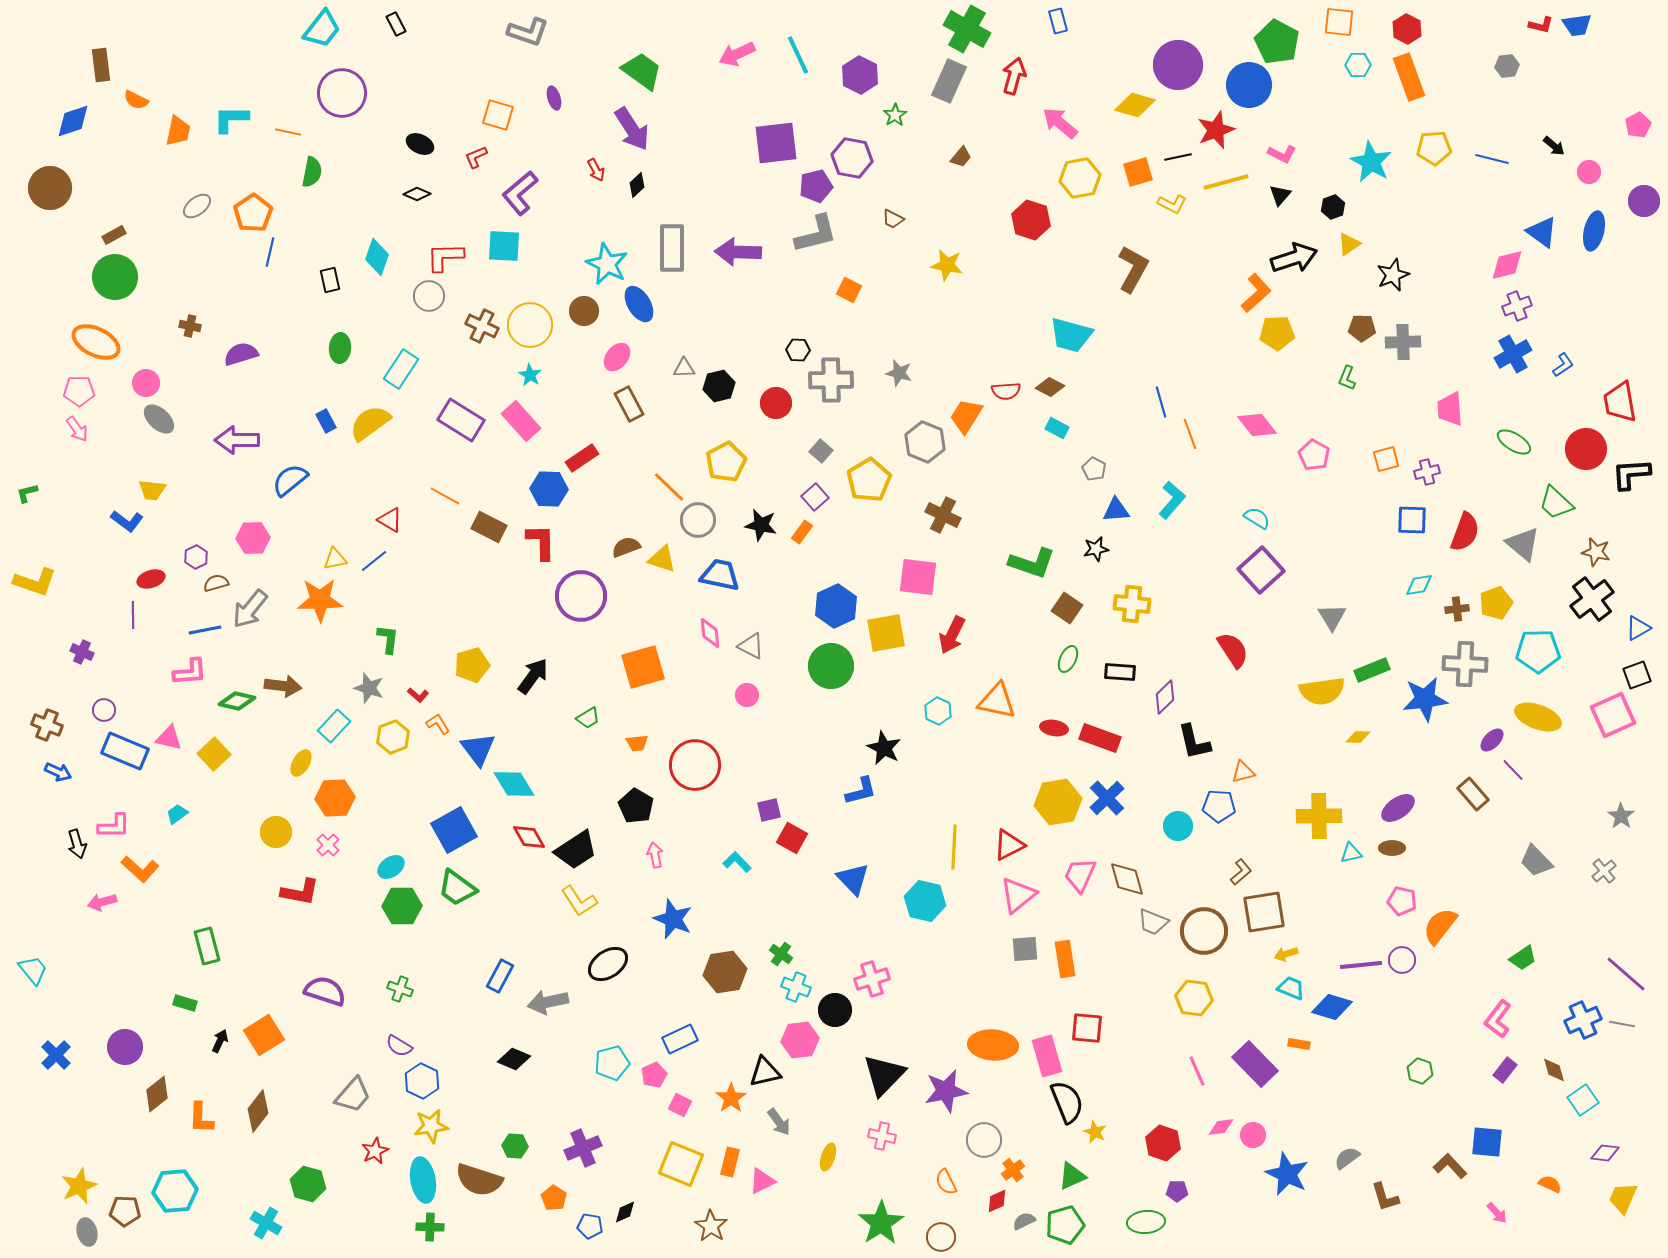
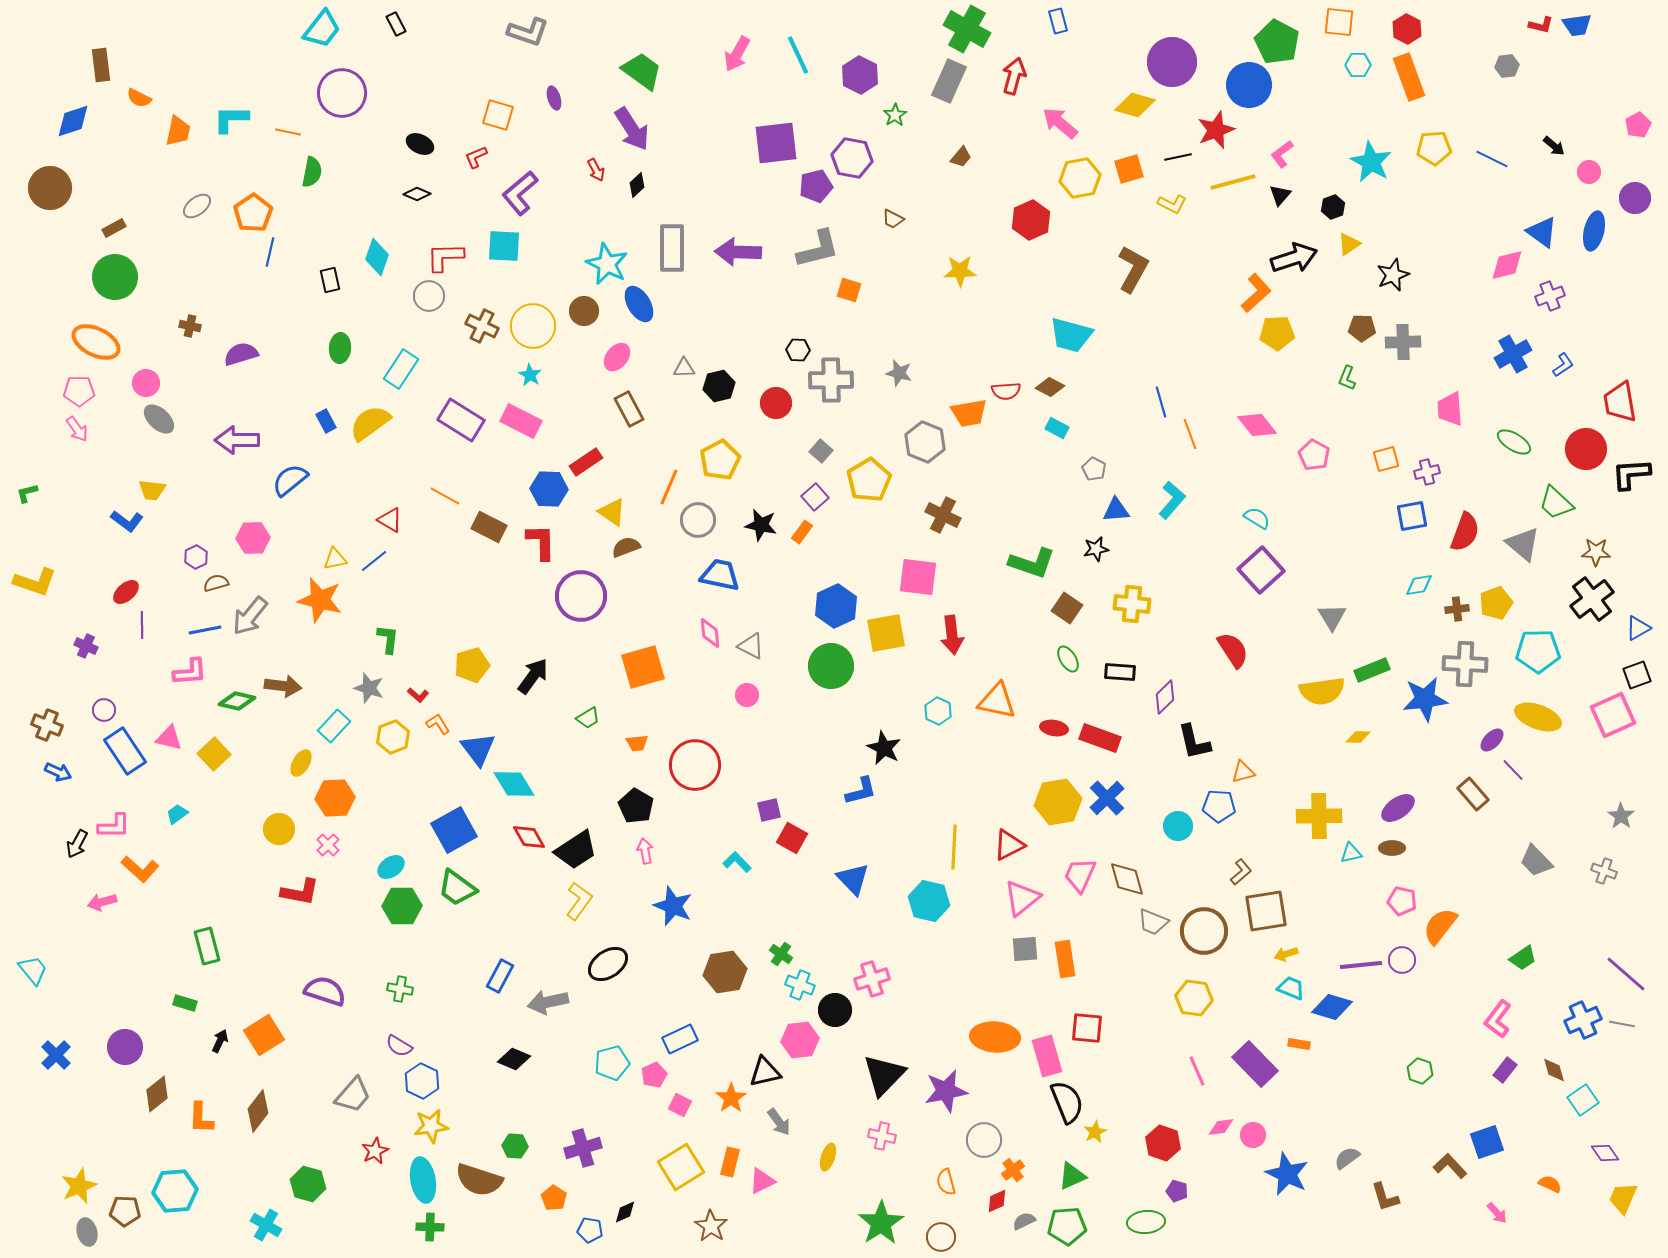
pink arrow at (737, 54): rotated 36 degrees counterclockwise
purple circle at (1178, 65): moved 6 px left, 3 px up
orange semicircle at (136, 100): moved 3 px right, 2 px up
pink L-shape at (1282, 154): rotated 116 degrees clockwise
blue line at (1492, 159): rotated 12 degrees clockwise
orange square at (1138, 172): moved 9 px left, 3 px up
yellow line at (1226, 182): moved 7 px right
purple circle at (1644, 201): moved 9 px left, 3 px up
red hexagon at (1031, 220): rotated 18 degrees clockwise
gray L-shape at (816, 234): moved 2 px right, 15 px down
brown rectangle at (114, 235): moved 7 px up
yellow star at (947, 265): moved 13 px right, 6 px down; rotated 12 degrees counterclockwise
orange square at (849, 290): rotated 10 degrees counterclockwise
purple cross at (1517, 306): moved 33 px right, 10 px up
yellow circle at (530, 325): moved 3 px right, 1 px down
brown rectangle at (629, 404): moved 5 px down
orange trapezoid at (966, 416): moved 3 px right, 3 px up; rotated 132 degrees counterclockwise
pink rectangle at (521, 421): rotated 21 degrees counterclockwise
red rectangle at (582, 458): moved 4 px right, 4 px down
yellow pentagon at (726, 462): moved 6 px left, 2 px up
orange line at (669, 487): rotated 69 degrees clockwise
blue square at (1412, 520): moved 4 px up; rotated 12 degrees counterclockwise
brown star at (1596, 552): rotated 12 degrees counterclockwise
yellow triangle at (662, 559): moved 50 px left, 47 px up; rotated 16 degrees clockwise
red ellipse at (151, 579): moved 25 px left, 13 px down; rotated 24 degrees counterclockwise
orange star at (320, 600): rotated 15 degrees clockwise
gray arrow at (250, 609): moved 7 px down
purple line at (133, 615): moved 9 px right, 10 px down
red arrow at (952, 635): rotated 33 degrees counterclockwise
purple cross at (82, 652): moved 4 px right, 6 px up
green ellipse at (1068, 659): rotated 56 degrees counterclockwise
blue rectangle at (125, 751): rotated 33 degrees clockwise
yellow circle at (276, 832): moved 3 px right, 3 px up
black arrow at (77, 844): rotated 44 degrees clockwise
pink arrow at (655, 855): moved 10 px left, 4 px up
gray cross at (1604, 871): rotated 30 degrees counterclockwise
pink triangle at (1018, 895): moved 4 px right, 3 px down
yellow L-shape at (579, 901): rotated 111 degrees counterclockwise
cyan hexagon at (925, 901): moved 4 px right
brown square at (1264, 912): moved 2 px right, 1 px up
blue star at (673, 919): moved 13 px up
cyan cross at (796, 987): moved 4 px right, 2 px up
green cross at (400, 989): rotated 10 degrees counterclockwise
orange ellipse at (993, 1045): moved 2 px right, 8 px up
yellow star at (1095, 1132): rotated 20 degrees clockwise
blue square at (1487, 1142): rotated 24 degrees counterclockwise
purple cross at (583, 1148): rotated 6 degrees clockwise
purple diamond at (1605, 1153): rotated 48 degrees clockwise
yellow square at (681, 1164): moved 3 px down; rotated 36 degrees clockwise
orange semicircle at (946, 1182): rotated 12 degrees clockwise
purple pentagon at (1177, 1191): rotated 15 degrees clockwise
cyan cross at (266, 1223): moved 2 px down
green pentagon at (1065, 1225): moved 2 px right, 1 px down; rotated 12 degrees clockwise
blue pentagon at (590, 1226): moved 4 px down
